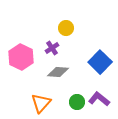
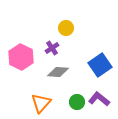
blue square: moved 3 px down; rotated 10 degrees clockwise
